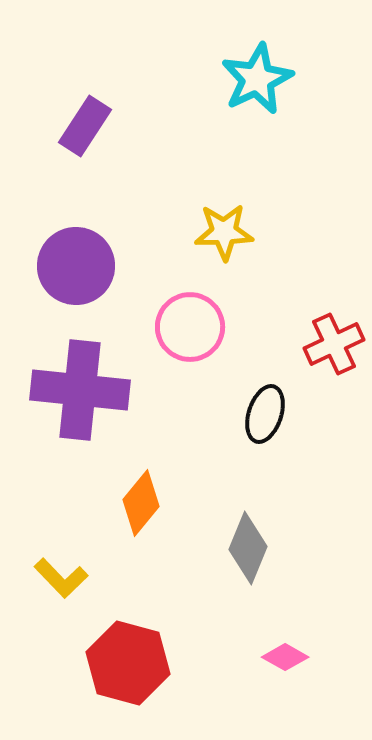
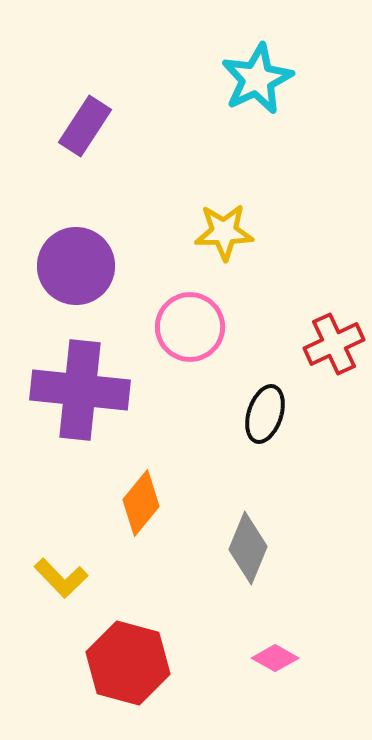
pink diamond: moved 10 px left, 1 px down
